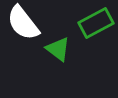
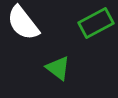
green triangle: moved 19 px down
